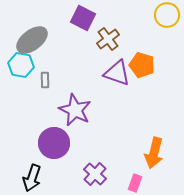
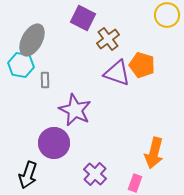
gray ellipse: rotated 24 degrees counterclockwise
black arrow: moved 4 px left, 3 px up
